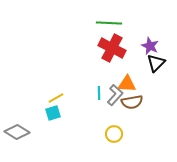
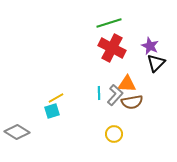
green line: rotated 20 degrees counterclockwise
cyan square: moved 1 px left, 2 px up
